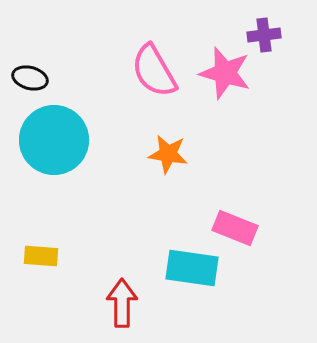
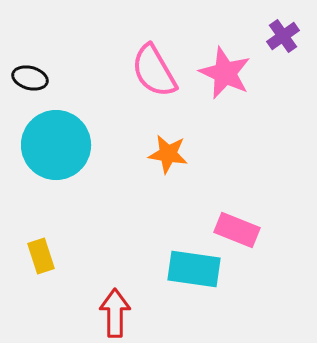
purple cross: moved 19 px right, 1 px down; rotated 28 degrees counterclockwise
pink star: rotated 8 degrees clockwise
cyan circle: moved 2 px right, 5 px down
pink rectangle: moved 2 px right, 2 px down
yellow rectangle: rotated 68 degrees clockwise
cyan rectangle: moved 2 px right, 1 px down
red arrow: moved 7 px left, 10 px down
